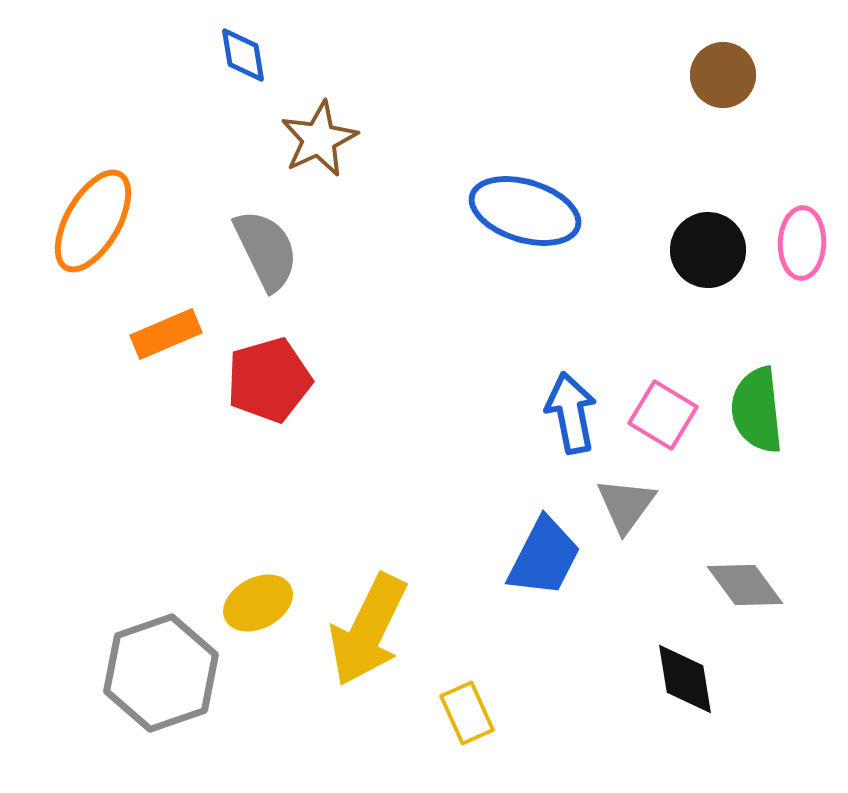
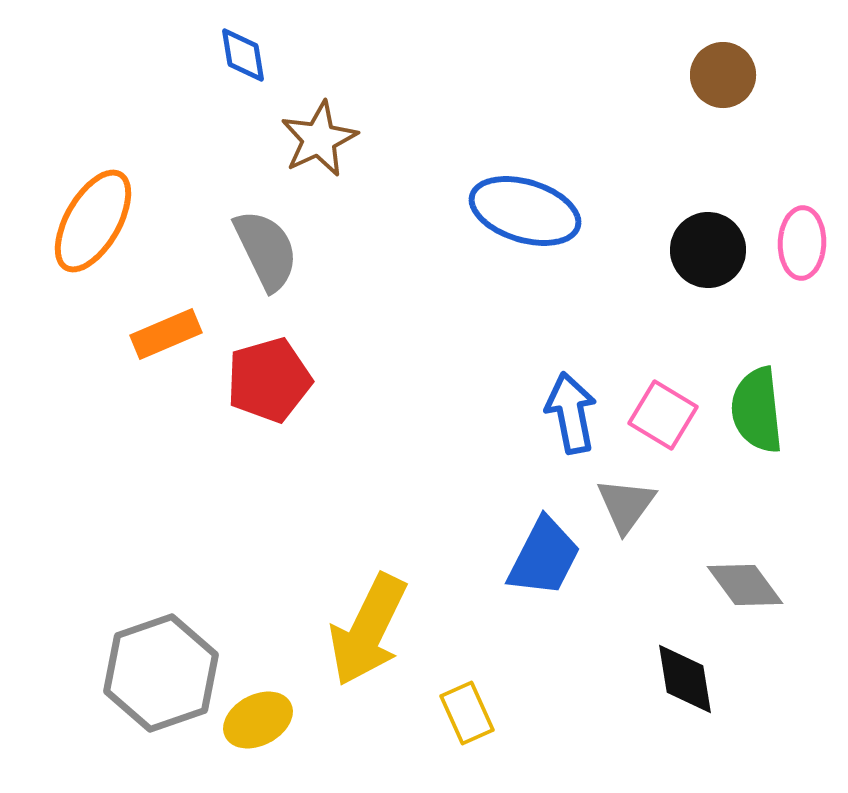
yellow ellipse: moved 117 px down
